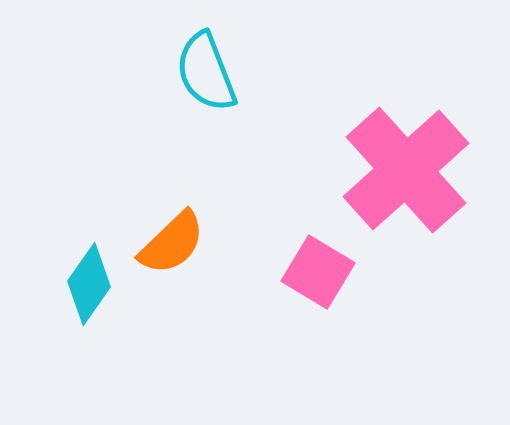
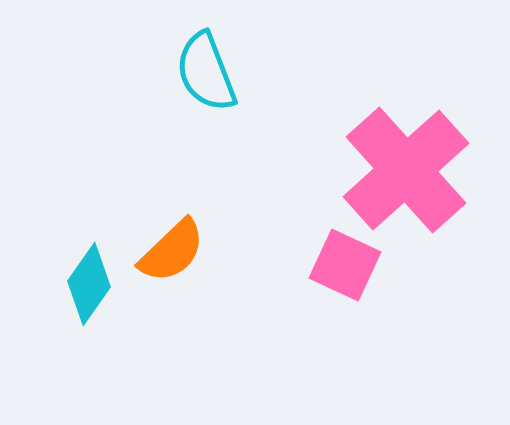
orange semicircle: moved 8 px down
pink square: moved 27 px right, 7 px up; rotated 6 degrees counterclockwise
